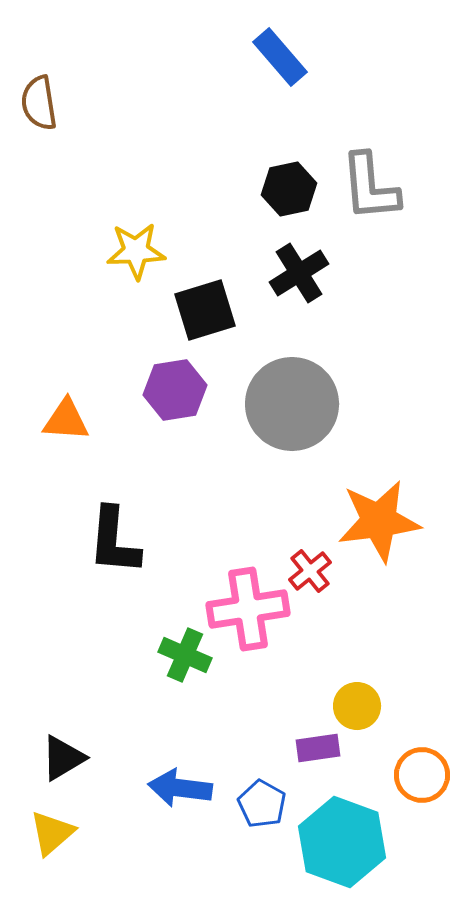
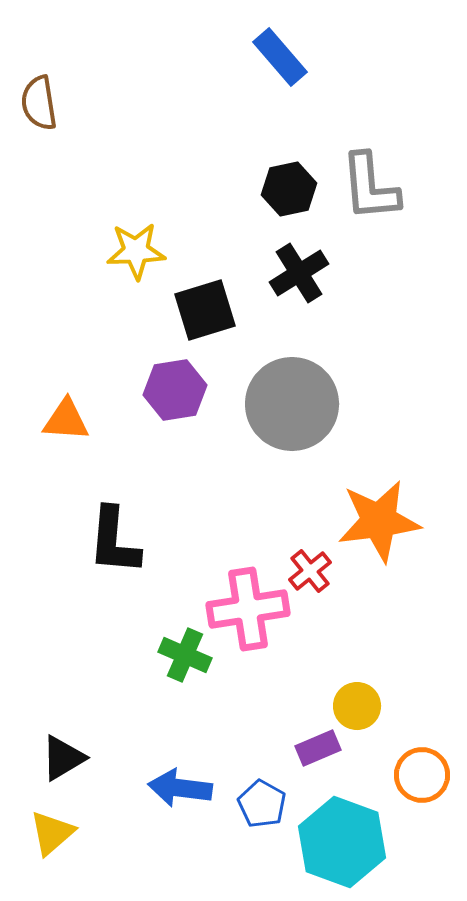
purple rectangle: rotated 15 degrees counterclockwise
